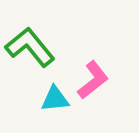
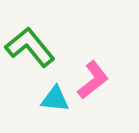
cyan triangle: rotated 12 degrees clockwise
